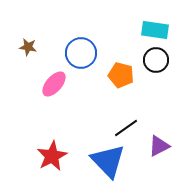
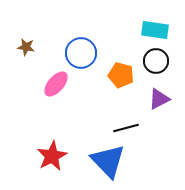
brown star: moved 2 px left
black circle: moved 1 px down
pink ellipse: moved 2 px right
black line: rotated 20 degrees clockwise
purple triangle: moved 47 px up
